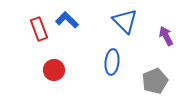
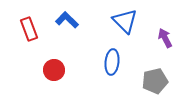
red rectangle: moved 10 px left
purple arrow: moved 1 px left, 2 px down
gray pentagon: rotated 10 degrees clockwise
